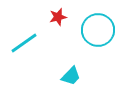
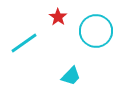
red star: rotated 24 degrees counterclockwise
cyan circle: moved 2 px left, 1 px down
